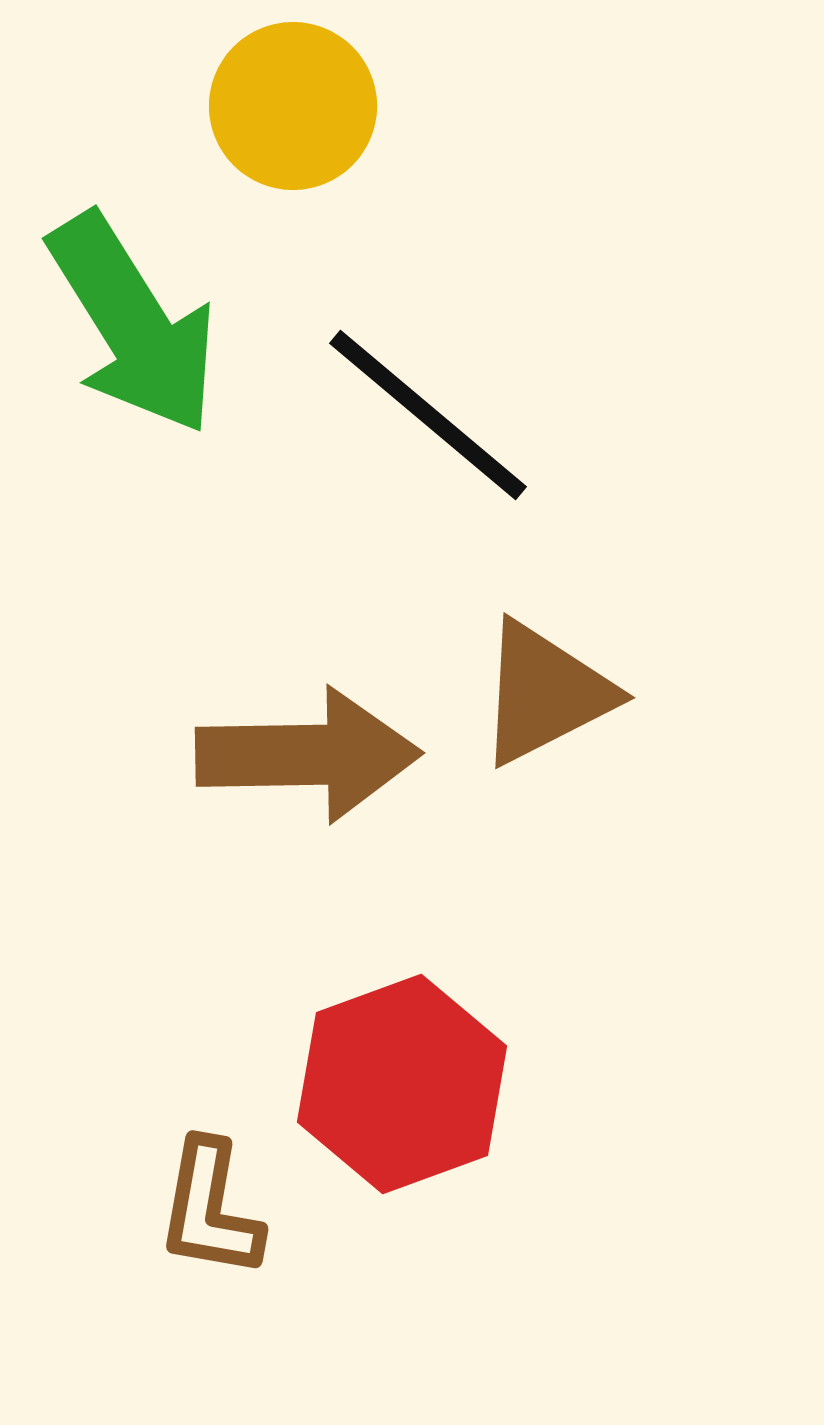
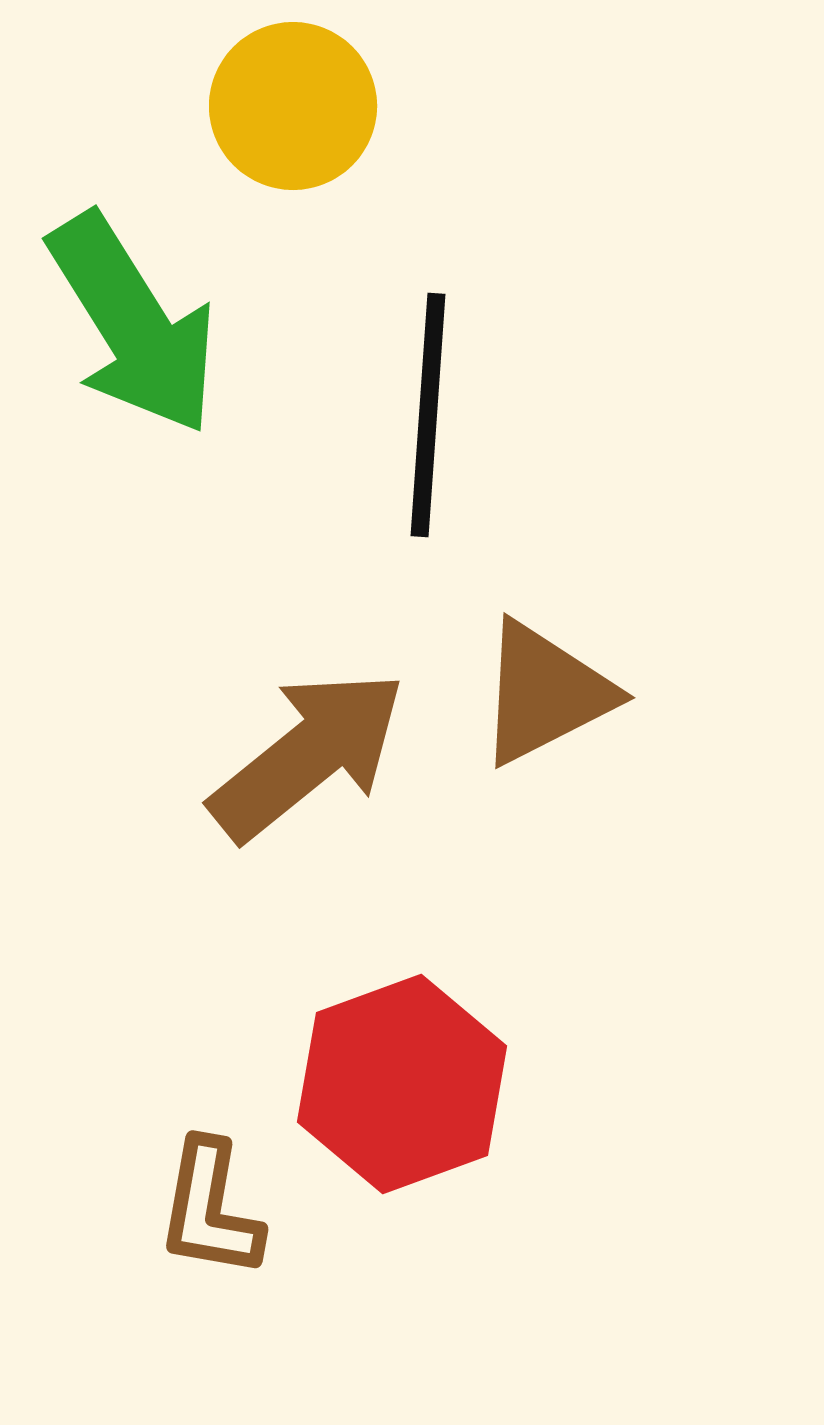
black line: rotated 54 degrees clockwise
brown arrow: rotated 38 degrees counterclockwise
